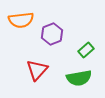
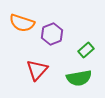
orange semicircle: moved 1 px right, 3 px down; rotated 25 degrees clockwise
